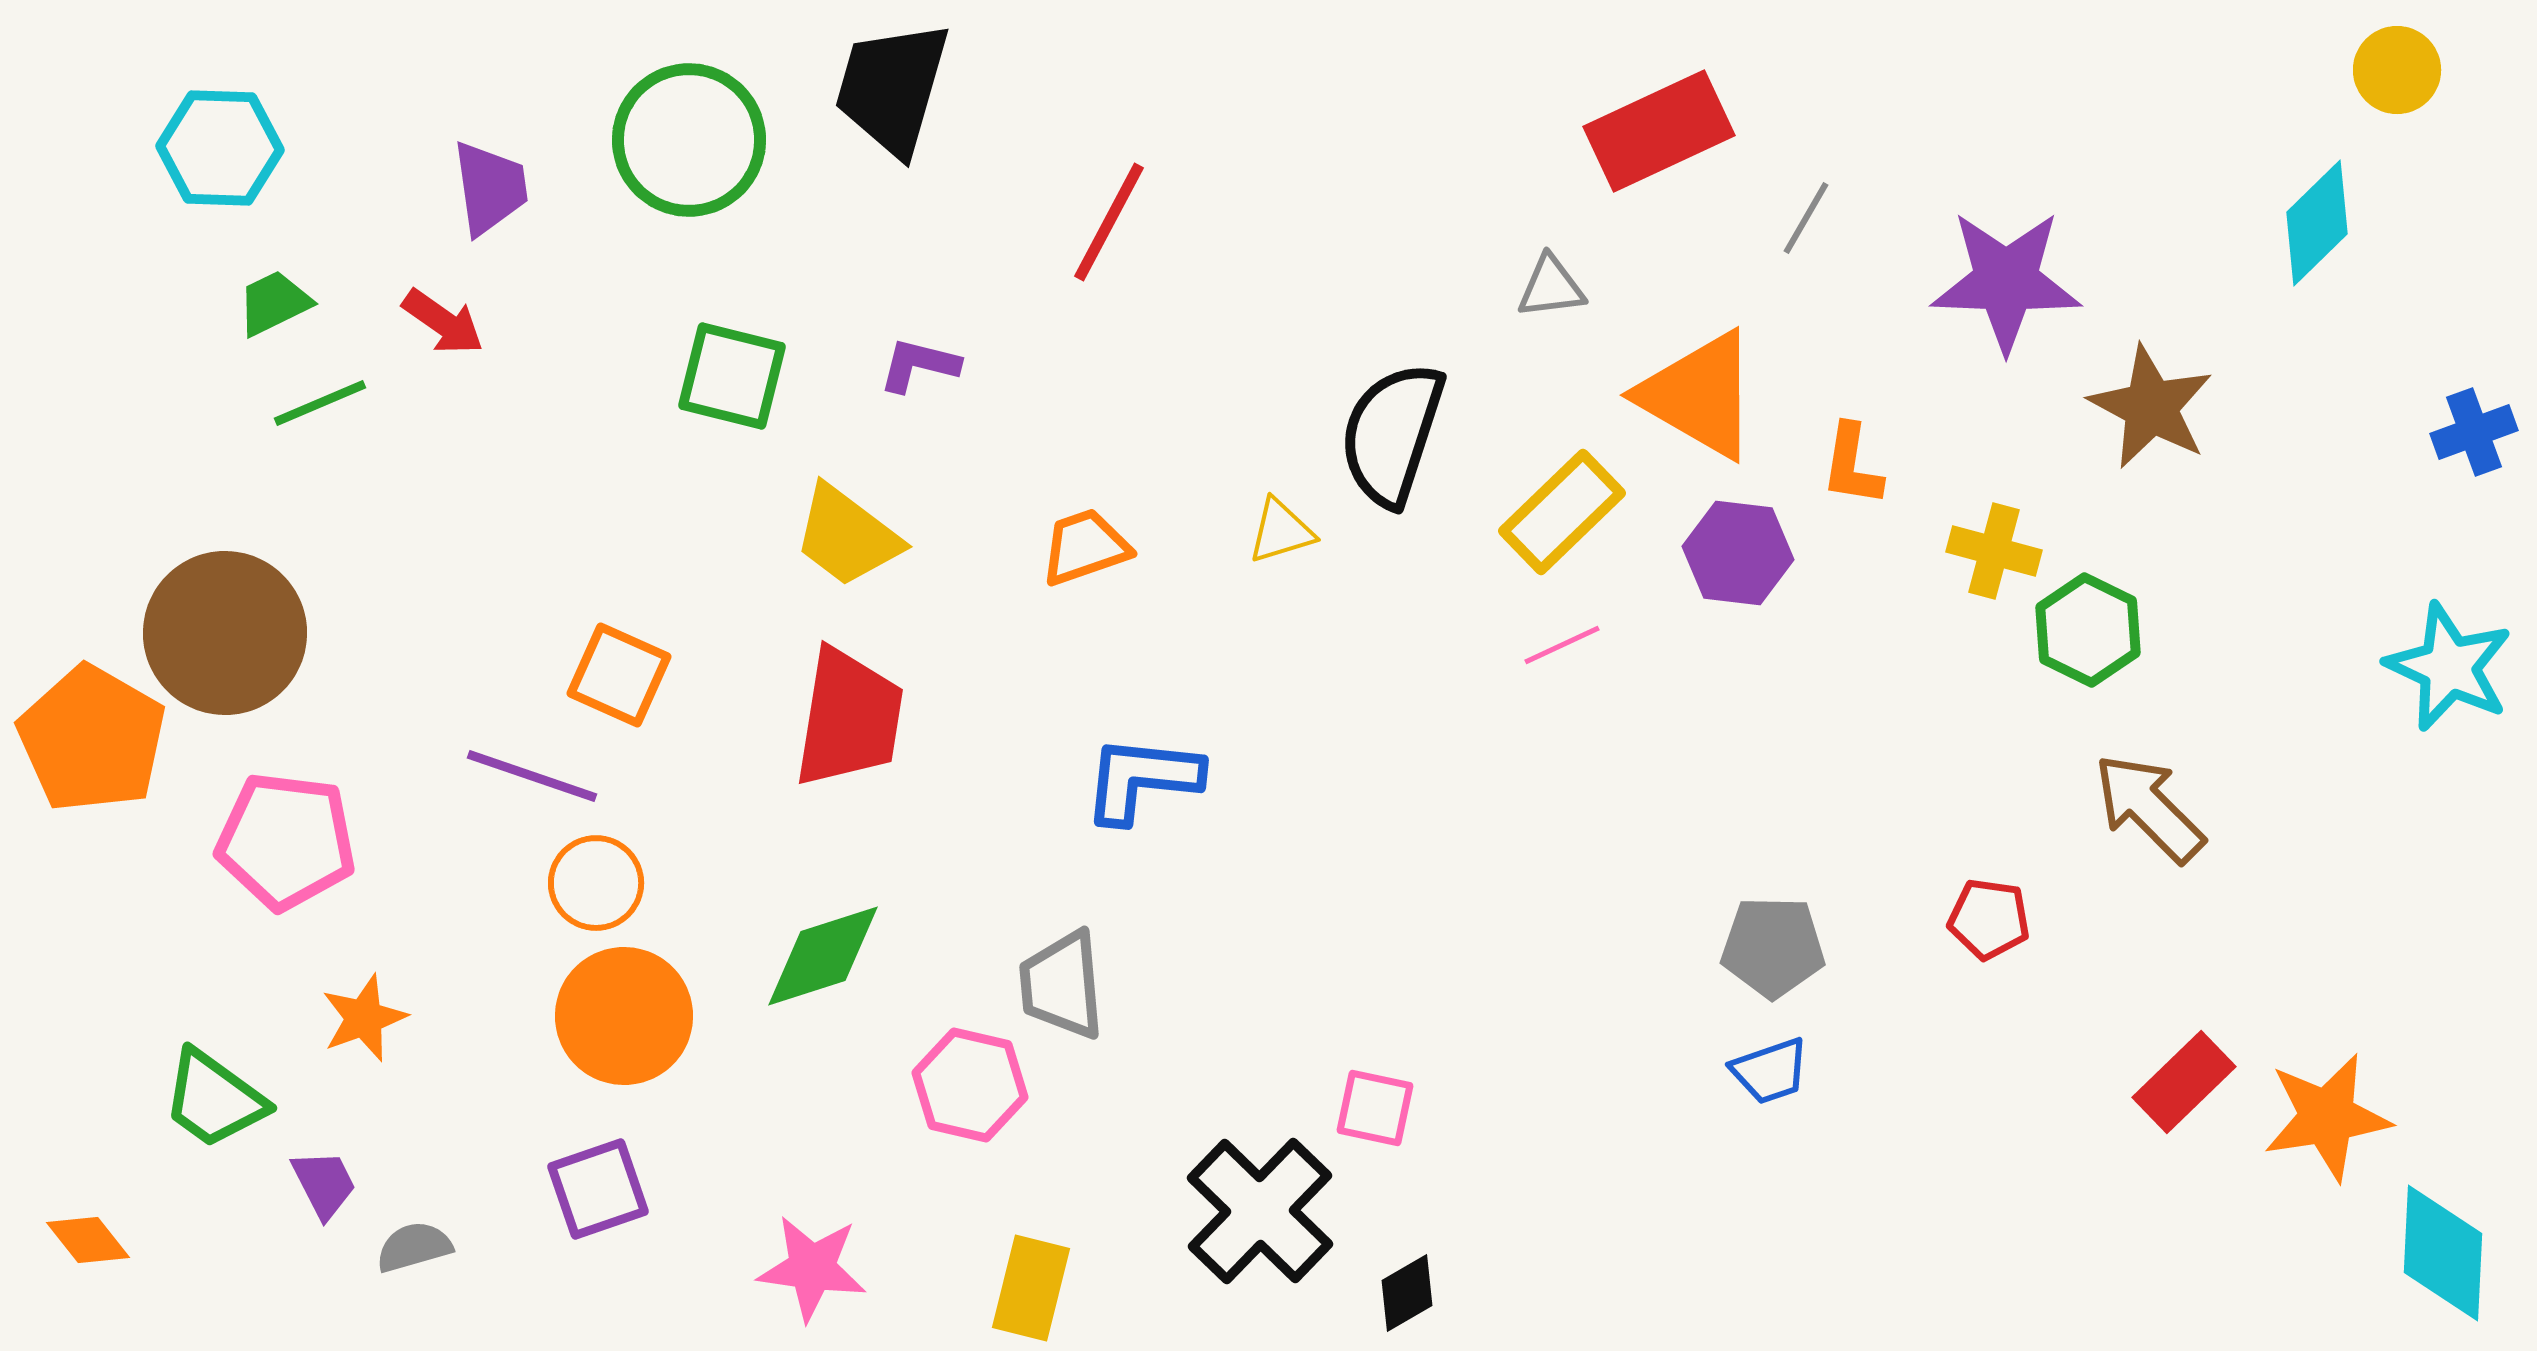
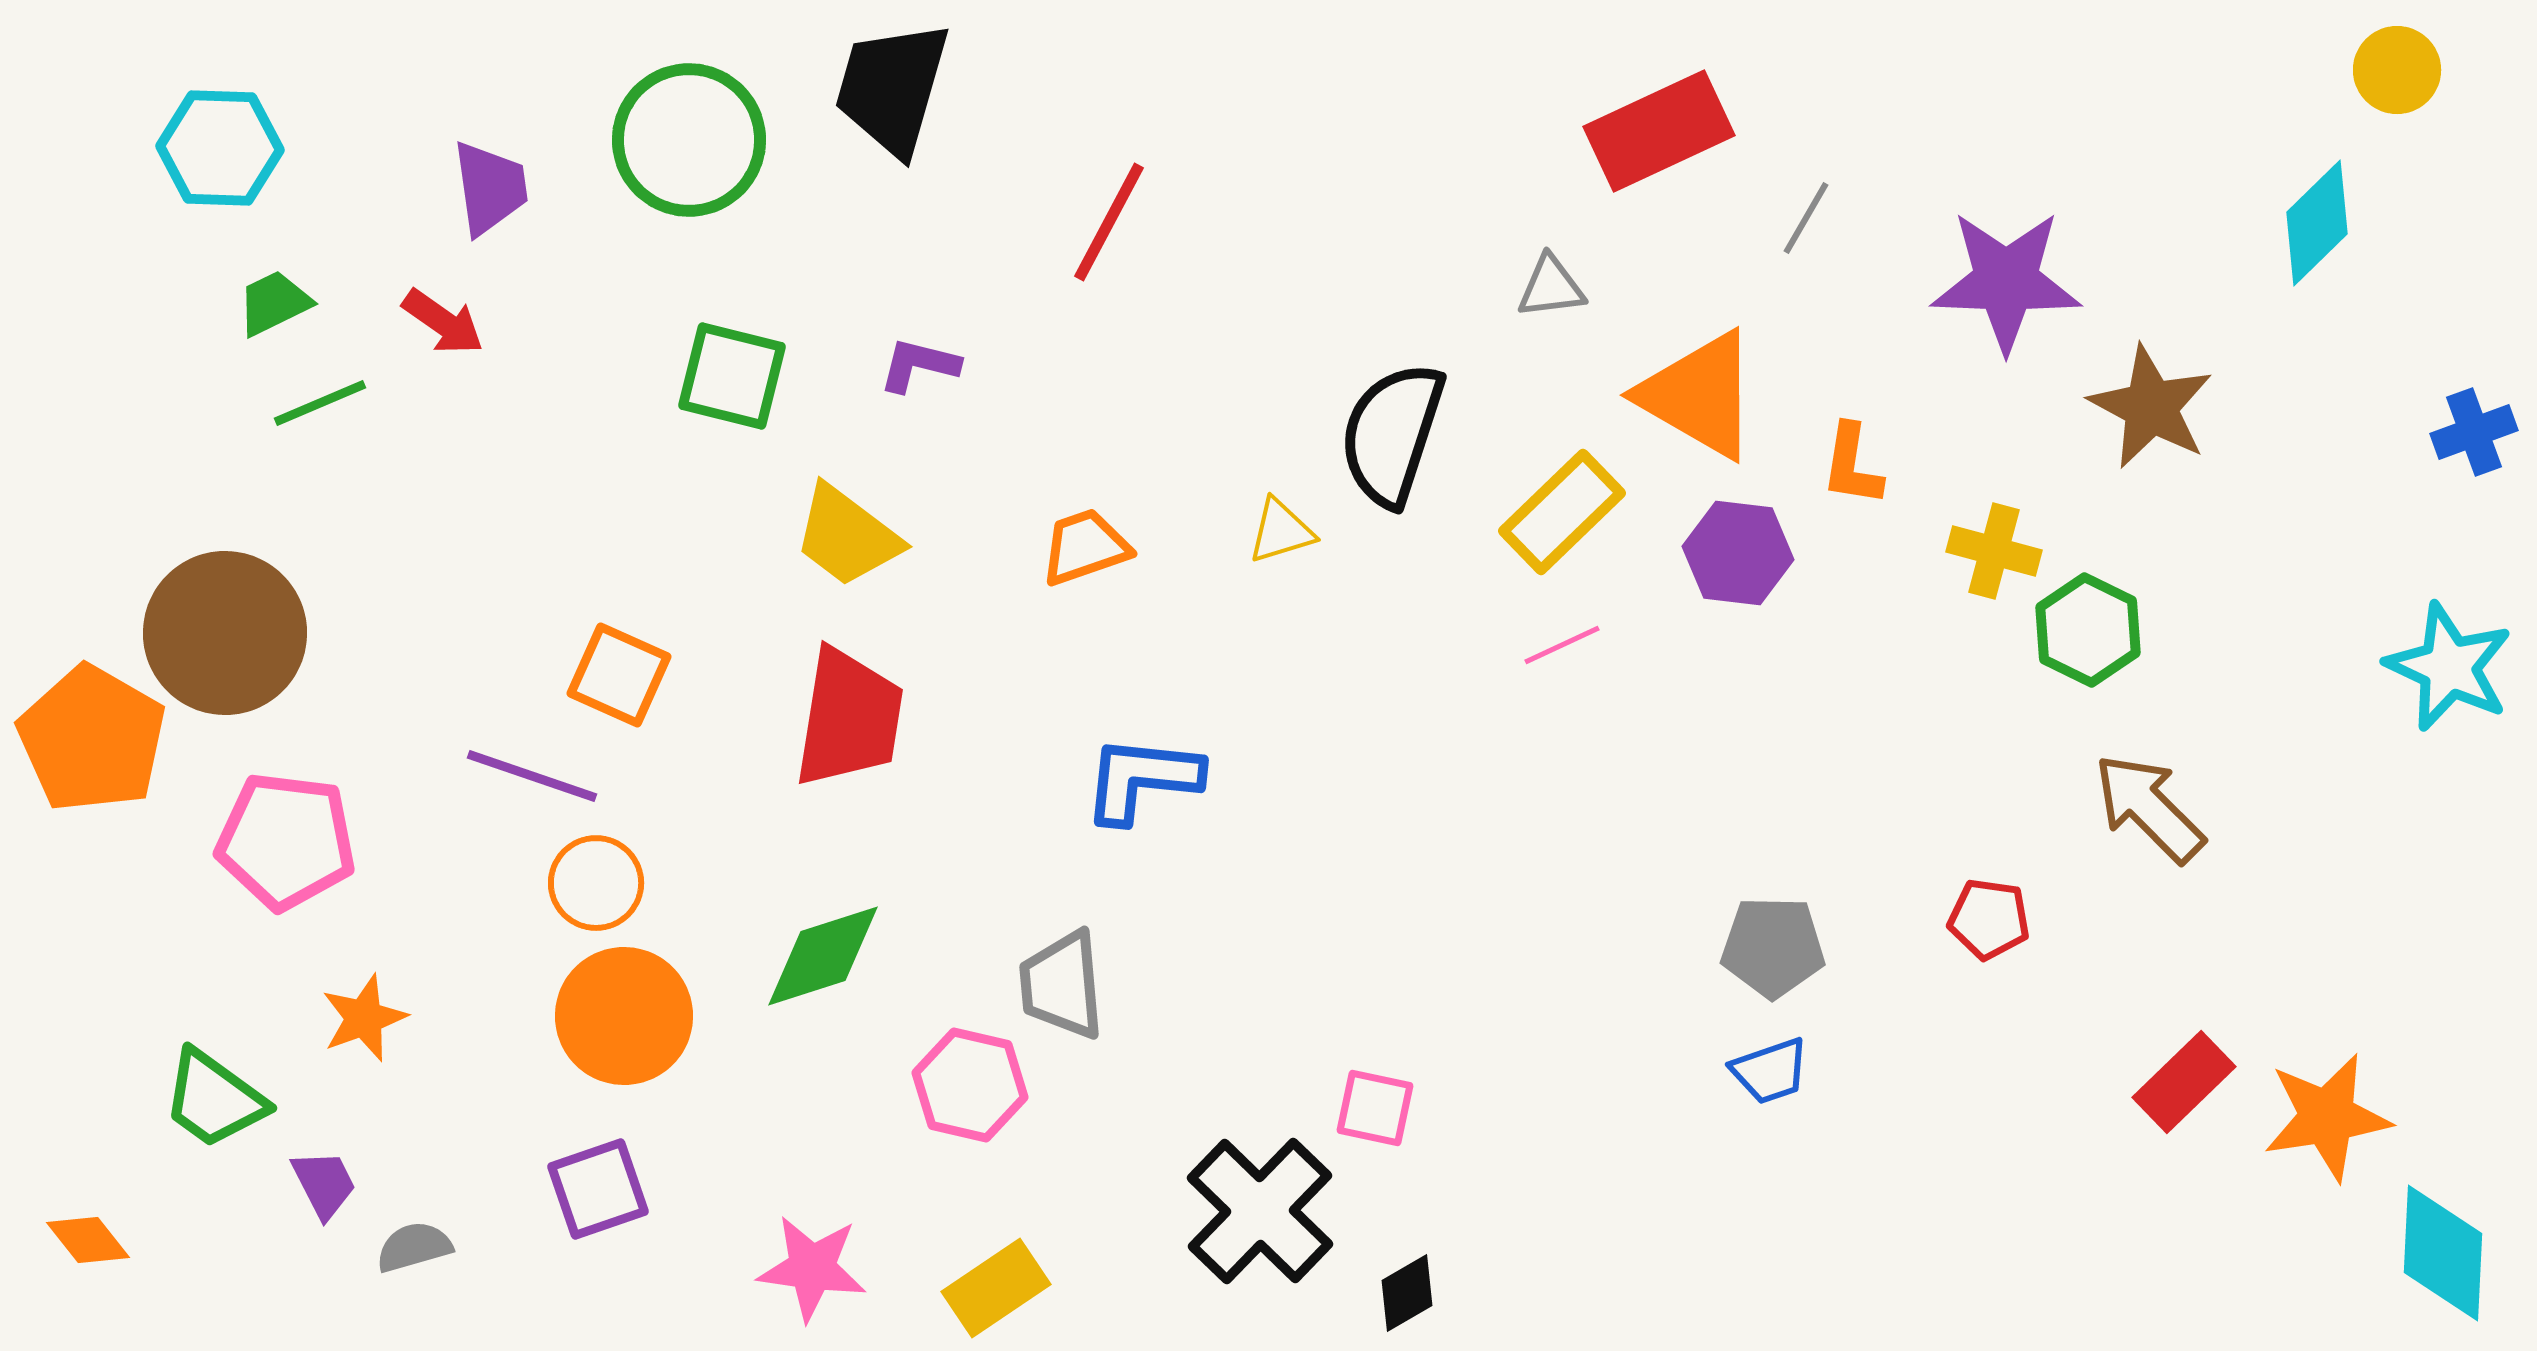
yellow rectangle at (1031, 1288): moved 35 px left; rotated 42 degrees clockwise
